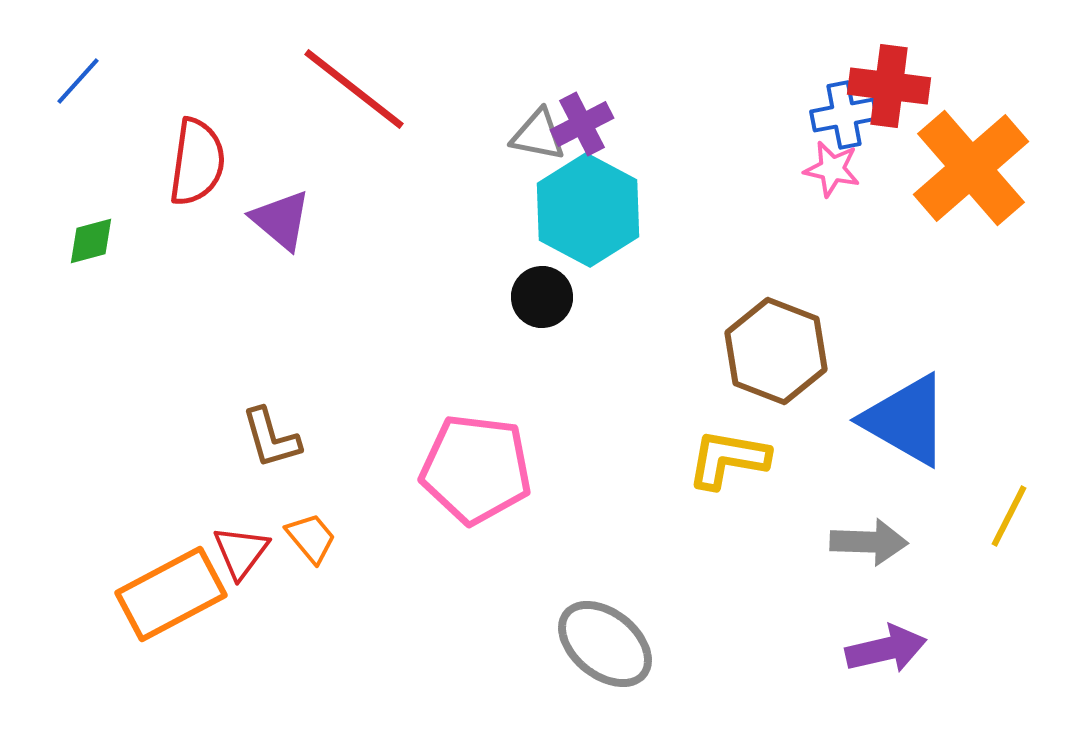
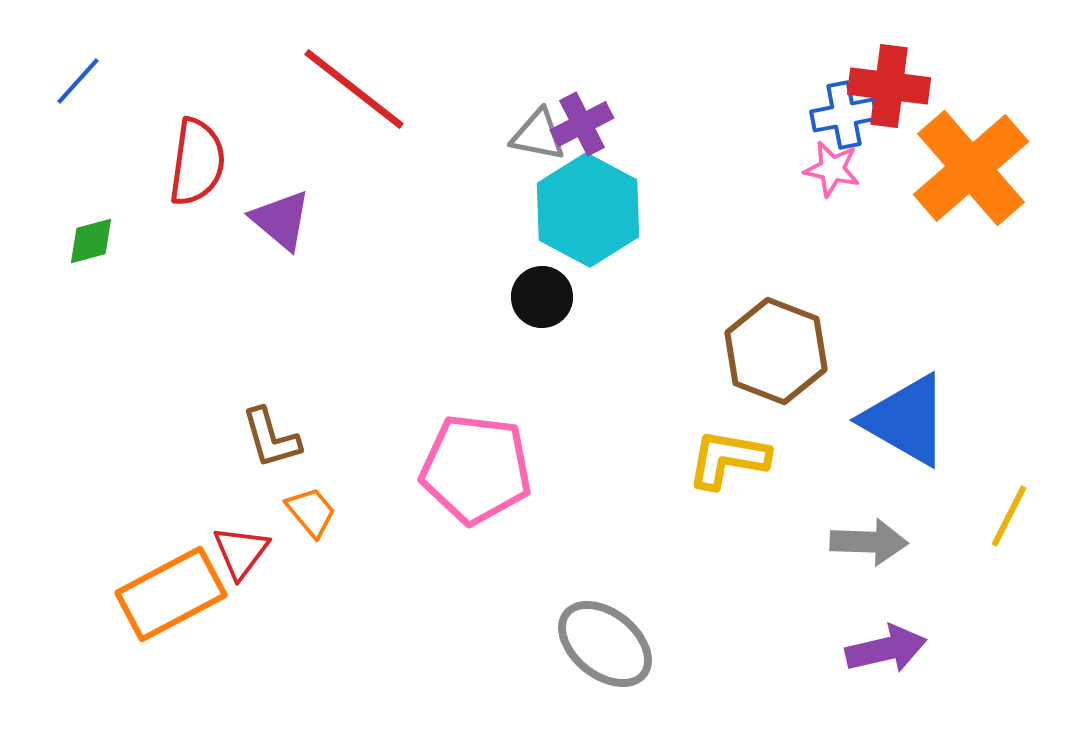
orange trapezoid: moved 26 px up
